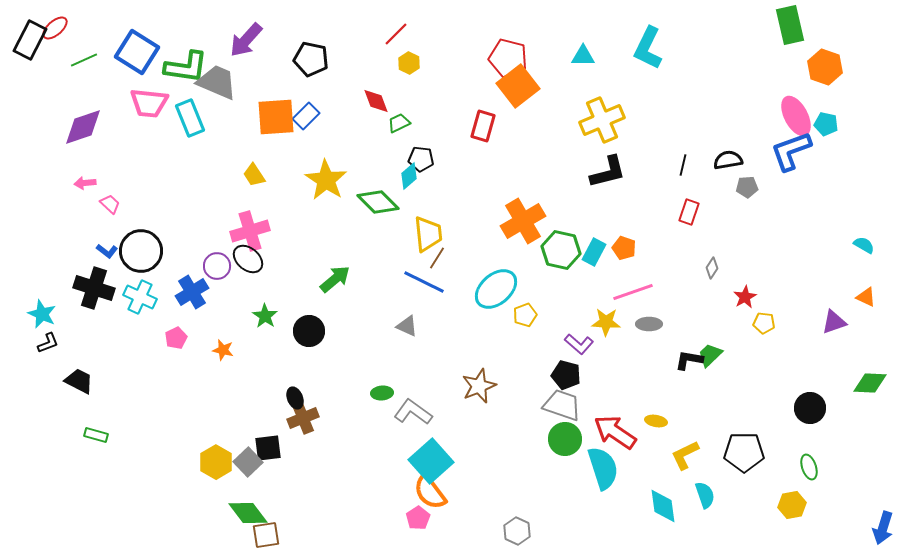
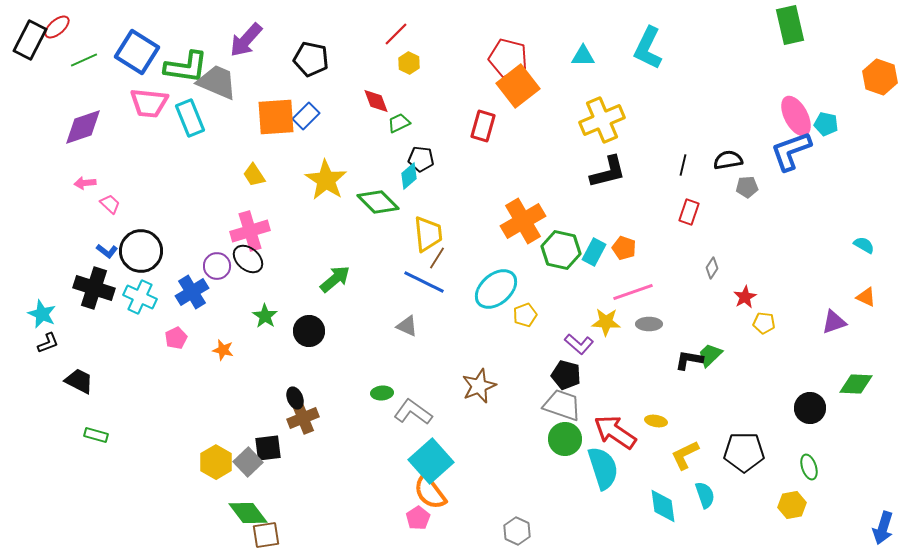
red ellipse at (55, 28): moved 2 px right, 1 px up
orange hexagon at (825, 67): moved 55 px right, 10 px down
green diamond at (870, 383): moved 14 px left, 1 px down
